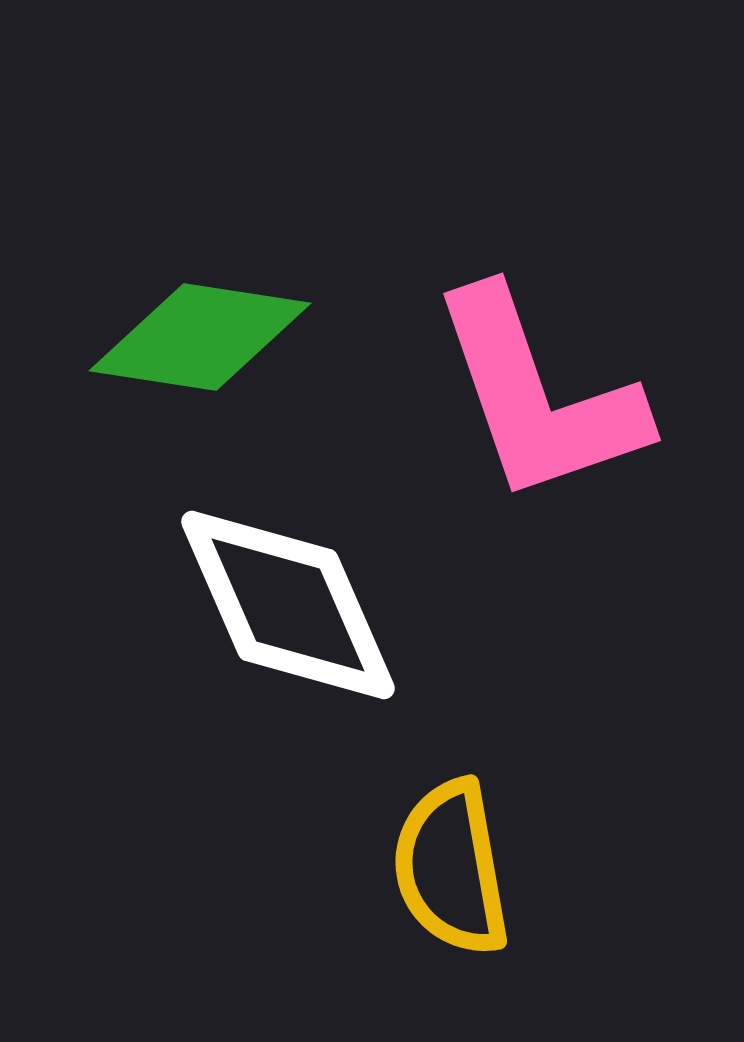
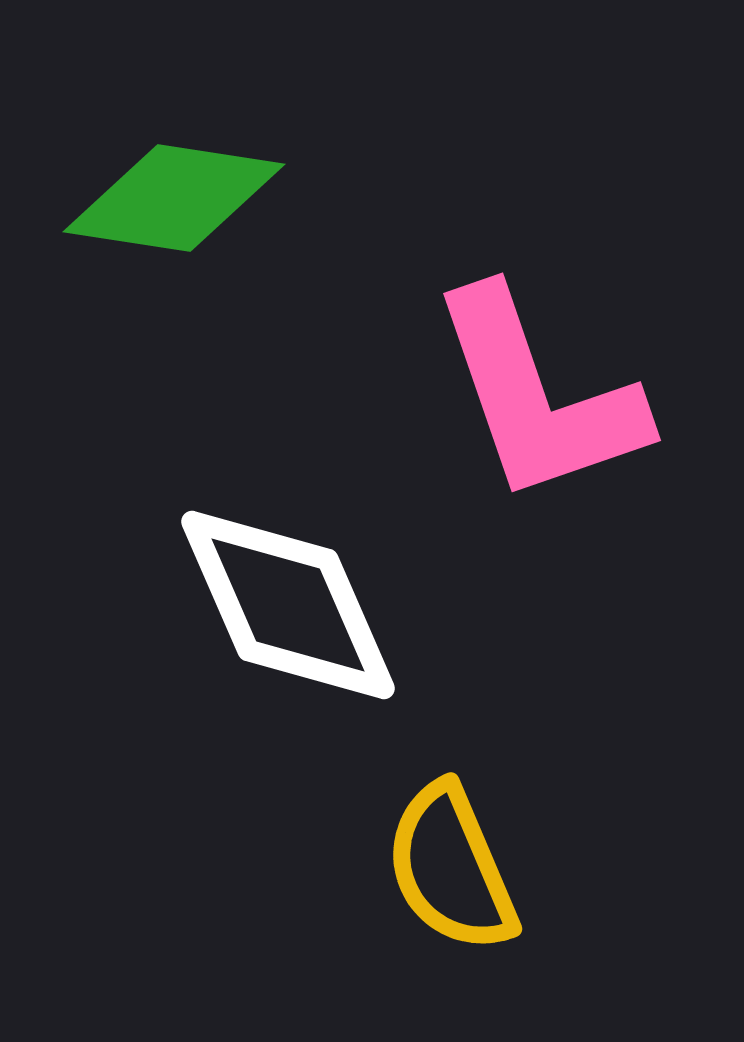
green diamond: moved 26 px left, 139 px up
yellow semicircle: rotated 13 degrees counterclockwise
